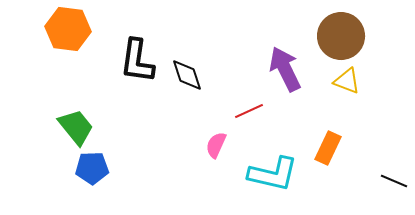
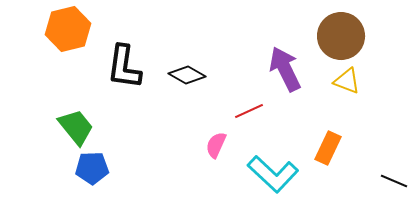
orange hexagon: rotated 21 degrees counterclockwise
black L-shape: moved 13 px left, 6 px down
black diamond: rotated 42 degrees counterclockwise
cyan L-shape: rotated 30 degrees clockwise
